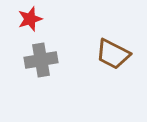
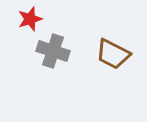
gray cross: moved 12 px right, 9 px up; rotated 28 degrees clockwise
